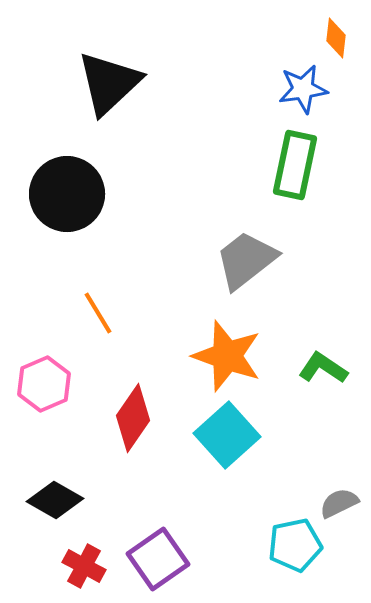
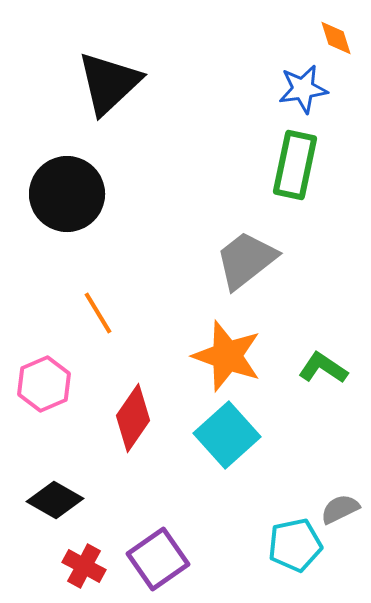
orange diamond: rotated 24 degrees counterclockwise
gray semicircle: moved 1 px right, 6 px down
